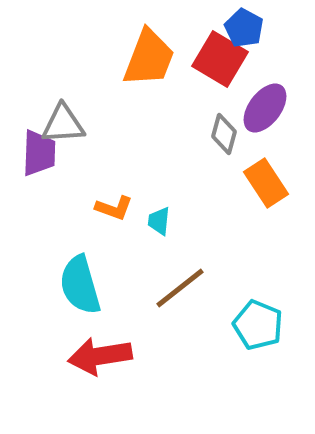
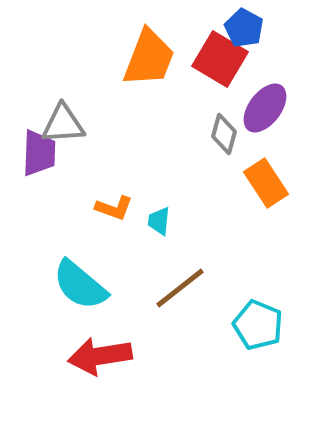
cyan semicircle: rotated 34 degrees counterclockwise
